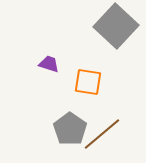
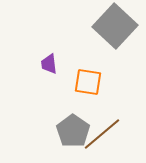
gray square: moved 1 px left
purple trapezoid: rotated 115 degrees counterclockwise
gray pentagon: moved 3 px right, 2 px down
